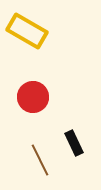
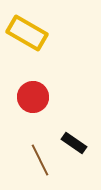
yellow rectangle: moved 2 px down
black rectangle: rotated 30 degrees counterclockwise
